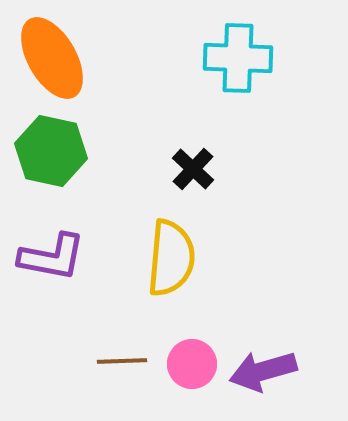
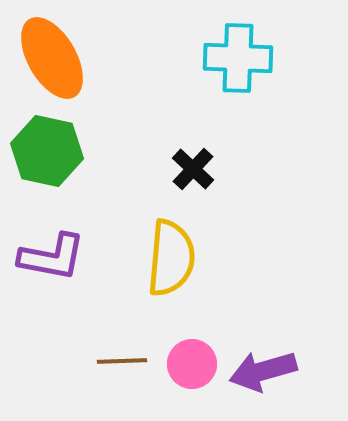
green hexagon: moved 4 px left
